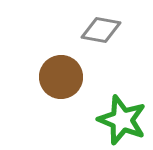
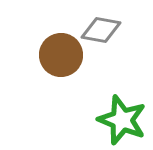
brown circle: moved 22 px up
